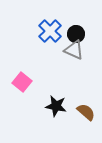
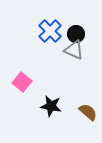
black star: moved 5 px left
brown semicircle: moved 2 px right
